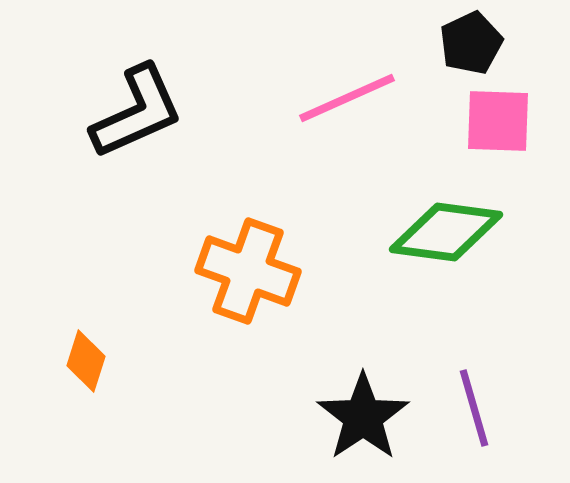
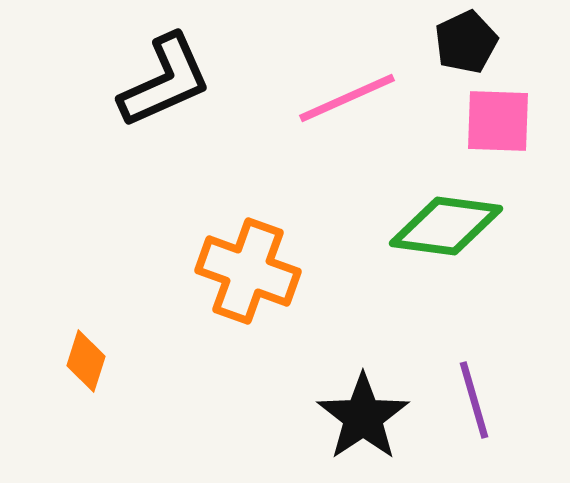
black pentagon: moved 5 px left, 1 px up
black L-shape: moved 28 px right, 31 px up
green diamond: moved 6 px up
purple line: moved 8 px up
